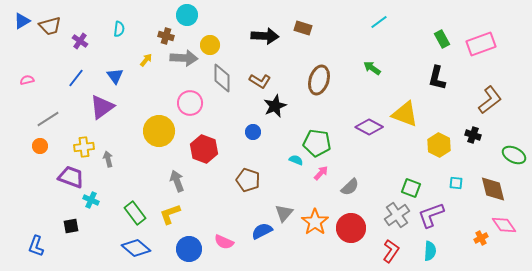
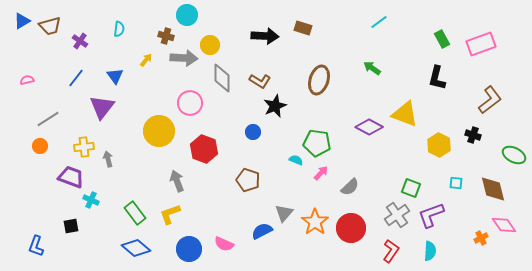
purple triangle at (102, 107): rotated 16 degrees counterclockwise
pink semicircle at (224, 242): moved 2 px down
